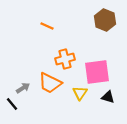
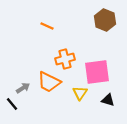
orange trapezoid: moved 1 px left, 1 px up
black triangle: moved 3 px down
